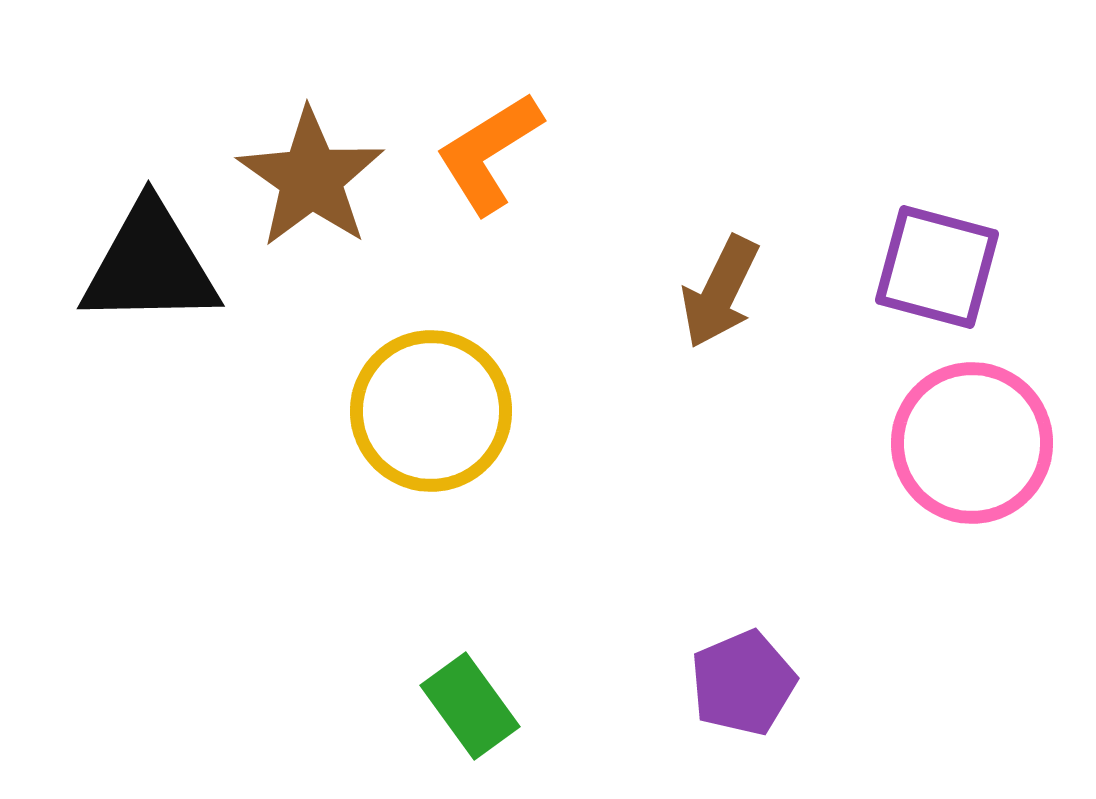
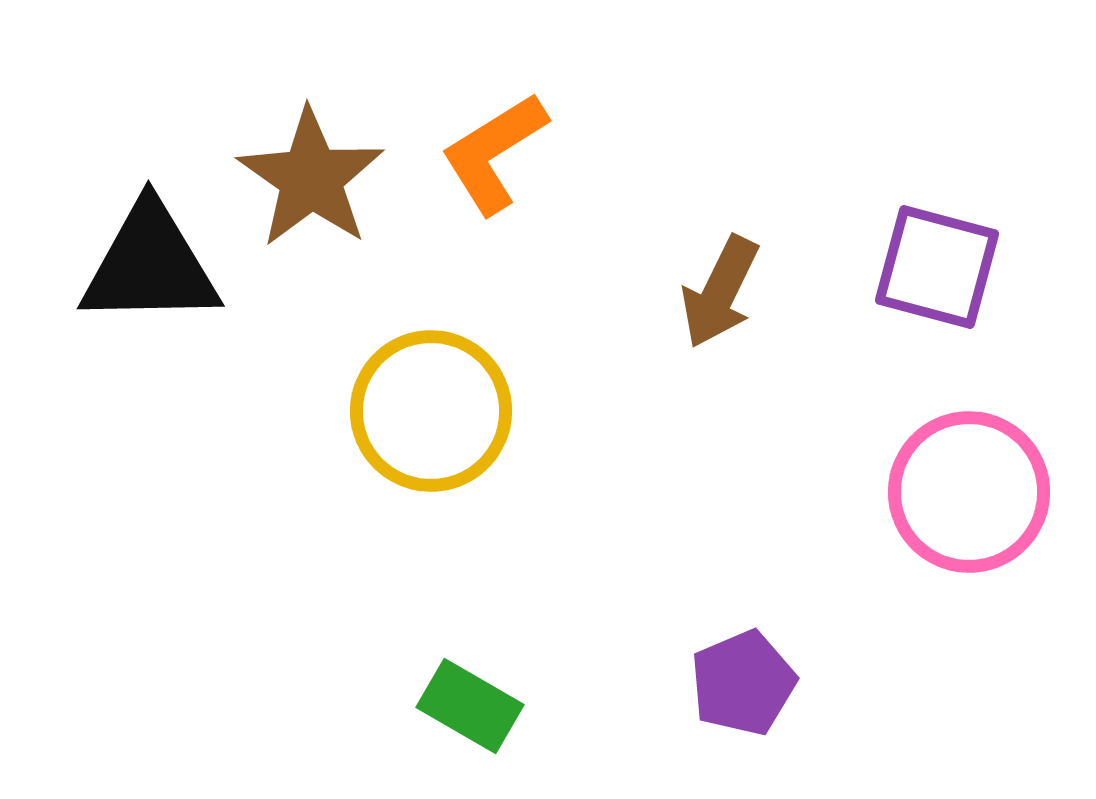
orange L-shape: moved 5 px right
pink circle: moved 3 px left, 49 px down
green rectangle: rotated 24 degrees counterclockwise
